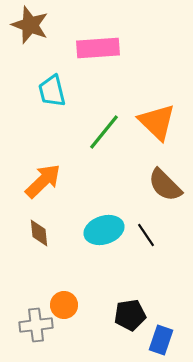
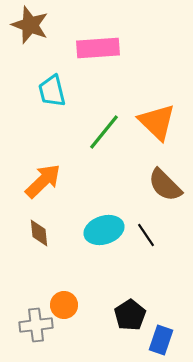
black pentagon: rotated 24 degrees counterclockwise
